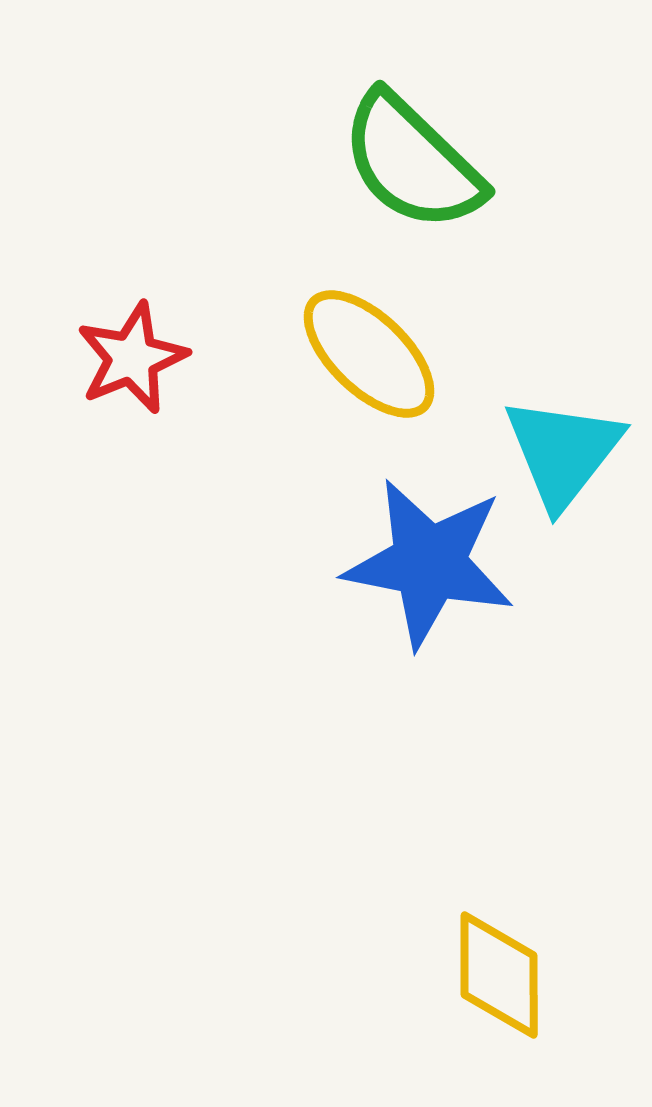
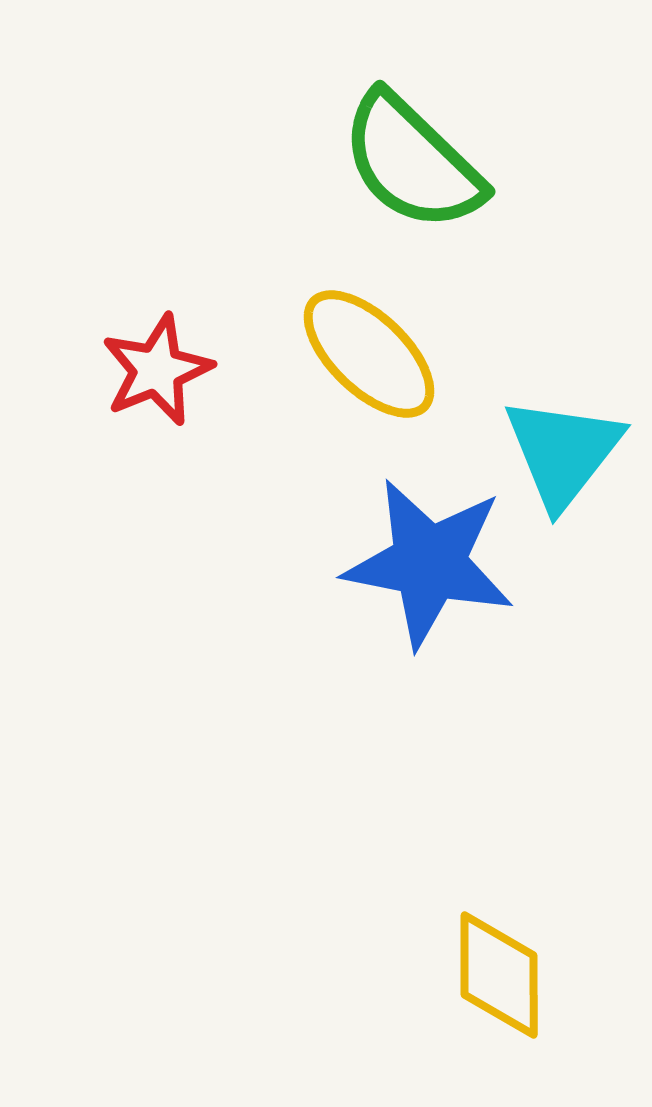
red star: moved 25 px right, 12 px down
